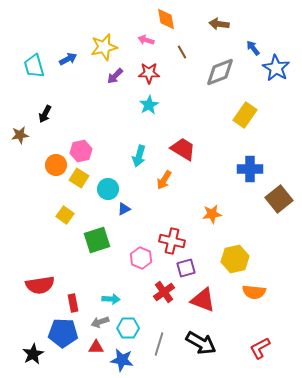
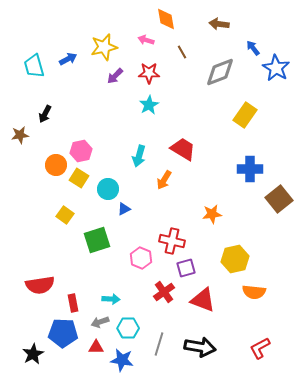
black arrow at (201, 343): moved 1 px left, 4 px down; rotated 20 degrees counterclockwise
